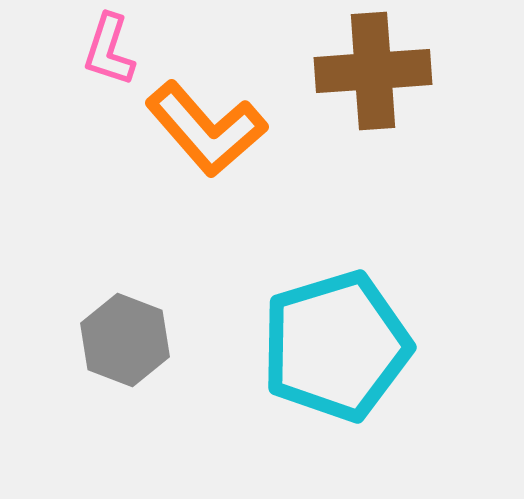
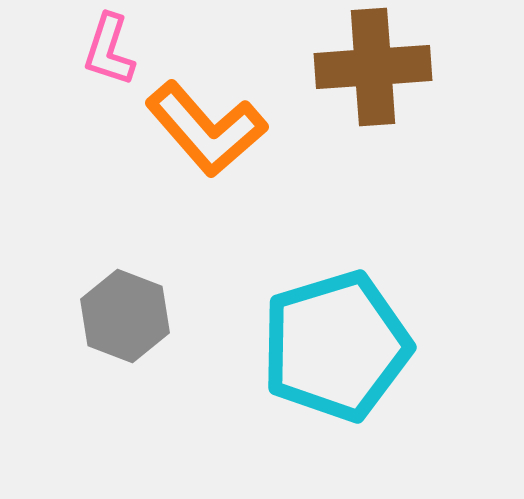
brown cross: moved 4 px up
gray hexagon: moved 24 px up
